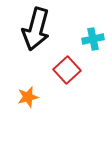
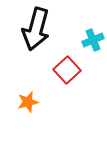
cyan cross: moved 1 px down; rotated 10 degrees counterclockwise
orange star: moved 5 px down
